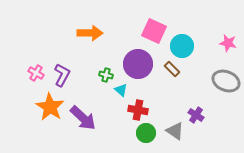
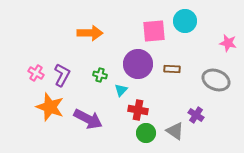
pink square: rotated 30 degrees counterclockwise
cyan circle: moved 3 px right, 25 px up
brown rectangle: rotated 42 degrees counterclockwise
green cross: moved 6 px left
gray ellipse: moved 10 px left, 1 px up
cyan triangle: rotated 32 degrees clockwise
orange star: rotated 12 degrees counterclockwise
purple arrow: moved 5 px right, 1 px down; rotated 16 degrees counterclockwise
